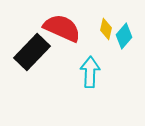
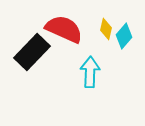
red semicircle: moved 2 px right, 1 px down
